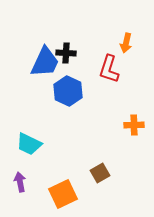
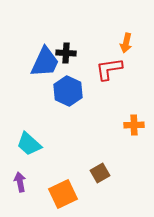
red L-shape: rotated 64 degrees clockwise
cyan trapezoid: rotated 16 degrees clockwise
